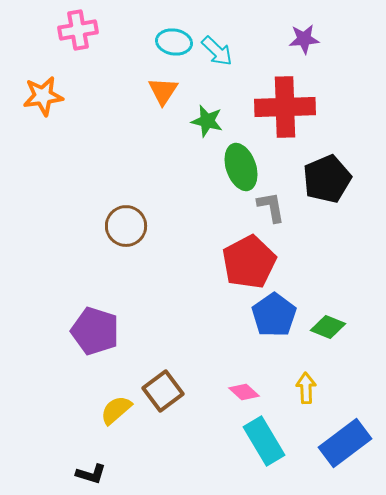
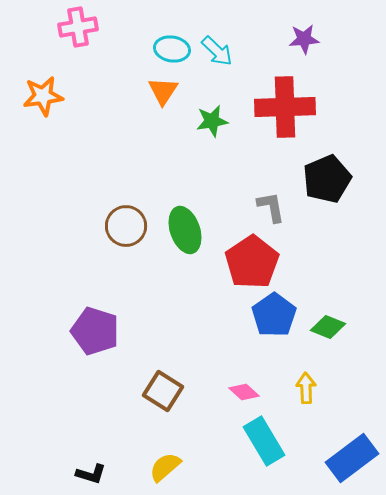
pink cross: moved 3 px up
cyan ellipse: moved 2 px left, 7 px down
green star: moved 5 px right; rotated 24 degrees counterclockwise
green ellipse: moved 56 px left, 63 px down
red pentagon: moved 3 px right; rotated 6 degrees counterclockwise
brown square: rotated 21 degrees counterclockwise
yellow semicircle: moved 49 px right, 57 px down
blue rectangle: moved 7 px right, 15 px down
